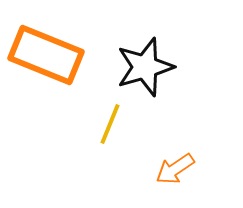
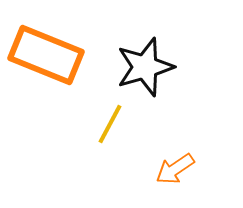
yellow line: rotated 6 degrees clockwise
